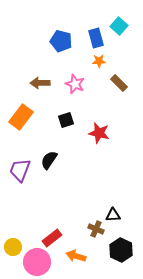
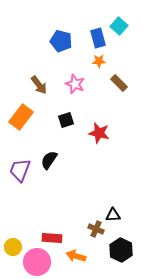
blue rectangle: moved 2 px right
brown arrow: moved 1 px left, 2 px down; rotated 126 degrees counterclockwise
red rectangle: rotated 42 degrees clockwise
